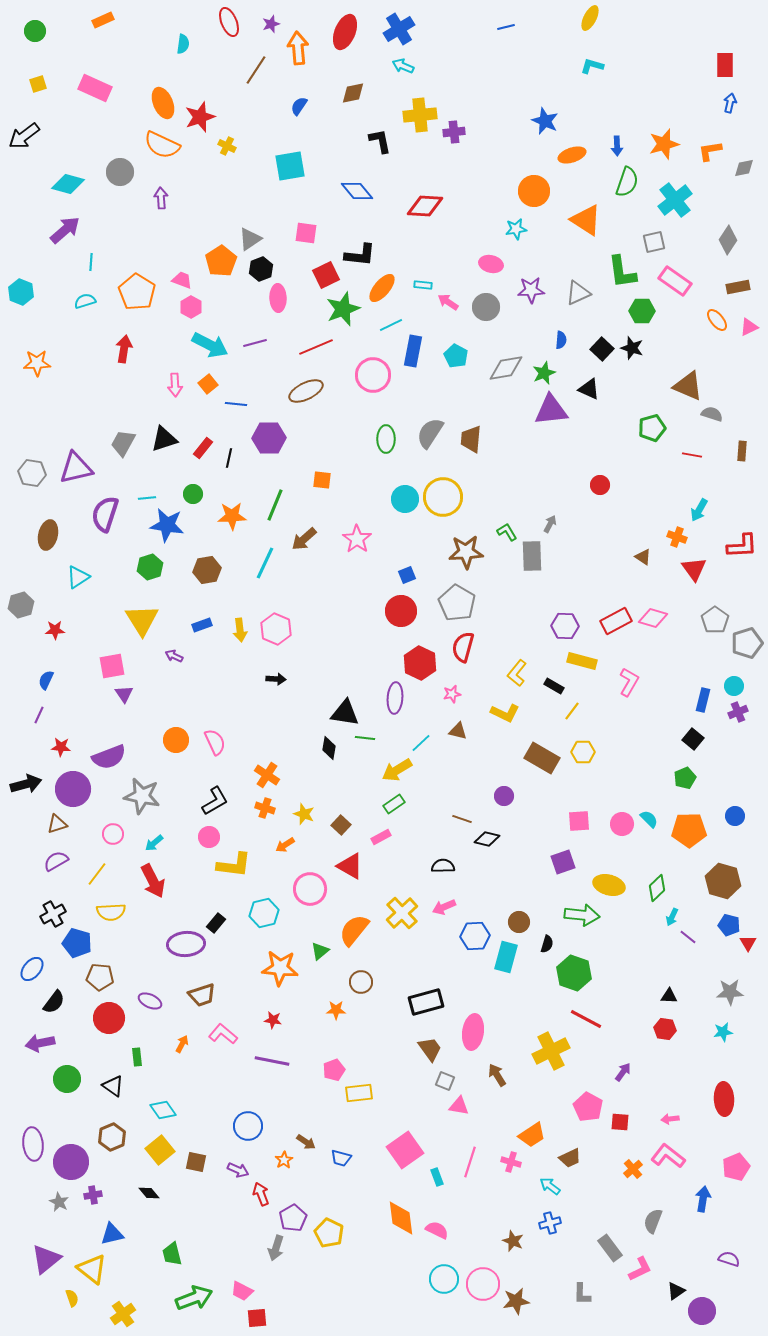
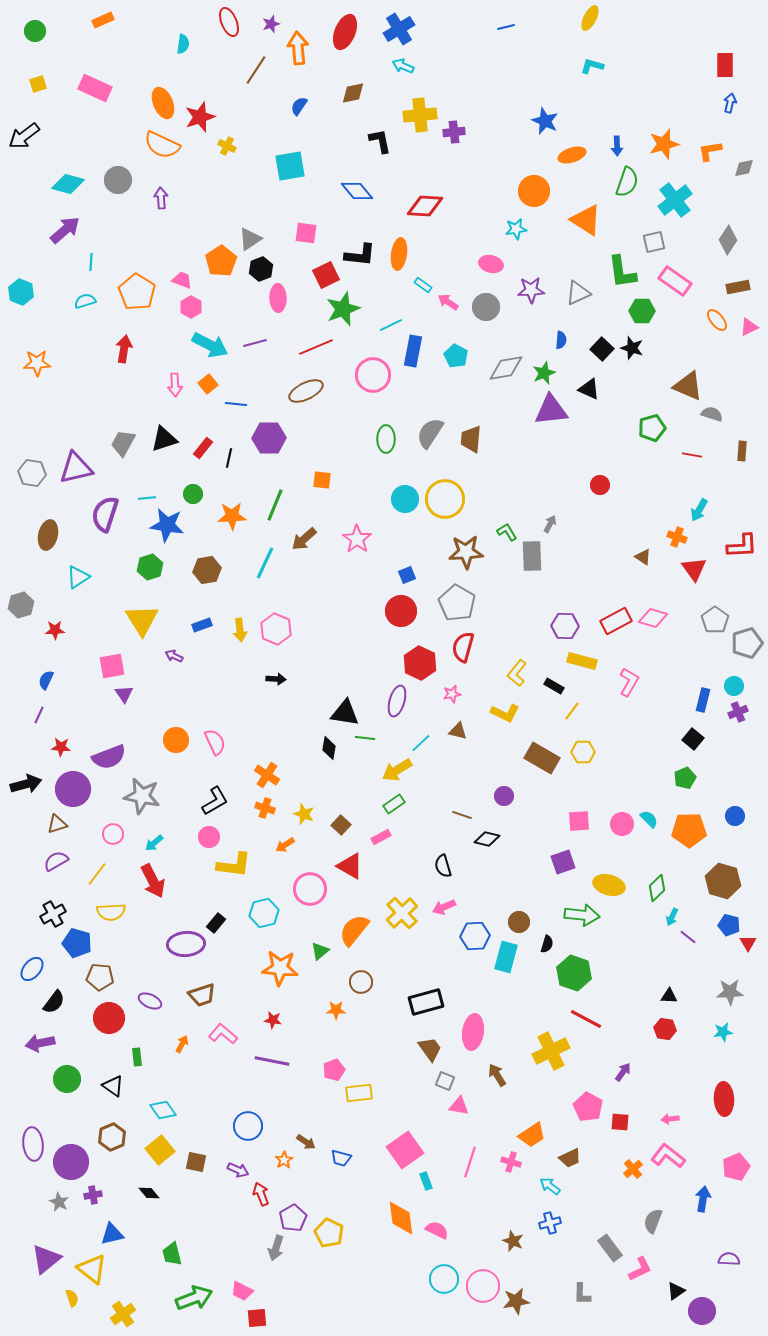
gray circle at (120, 172): moved 2 px left, 8 px down
cyan rectangle at (423, 285): rotated 30 degrees clockwise
orange ellipse at (382, 288): moved 17 px right, 34 px up; rotated 32 degrees counterclockwise
yellow circle at (443, 497): moved 2 px right, 2 px down
purple ellipse at (395, 698): moved 2 px right, 3 px down; rotated 12 degrees clockwise
brown line at (462, 819): moved 4 px up
black semicircle at (443, 866): rotated 105 degrees counterclockwise
cyan rectangle at (437, 1177): moved 11 px left, 4 px down
purple semicircle at (729, 1259): rotated 15 degrees counterclockwise
pink circle at (483, 1284): moved 2 px down
